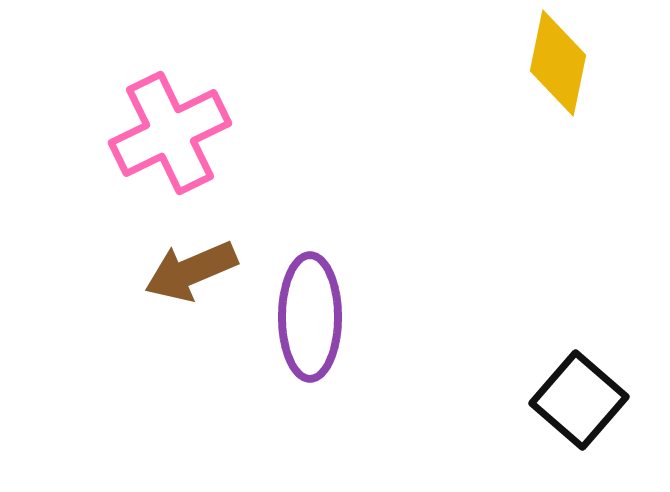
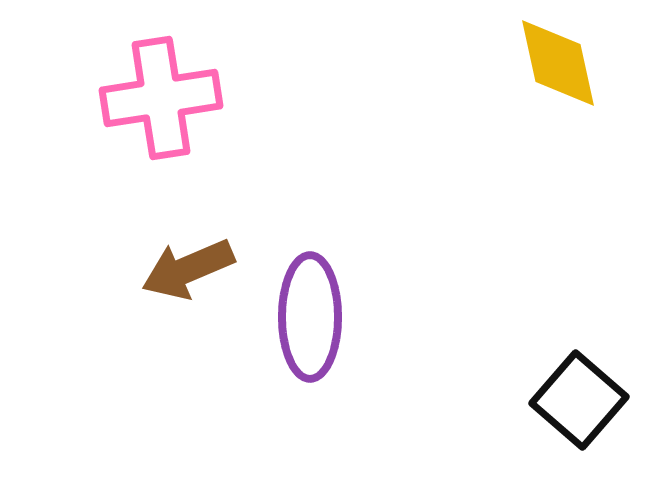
yellow diamond: rotated 24 degrees counterclockwise
pink cross: moved 9 px left, 35 px up; rotated 17 degrees clockwise
brown arrow: moved 3 px left, 2 px up
